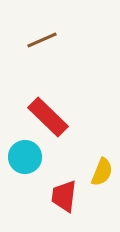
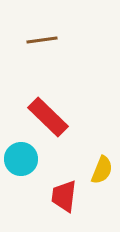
brown line: rotated 16 degrees clockwise
cyan circle: moved 4 px left, 2 px down
yellow semicircle: moved 2 px up
